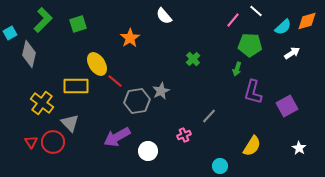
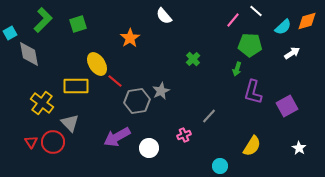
gray diamond: rotated 24 degrees counterclockwise
white circle: moved 1 px right, 3 px up
